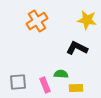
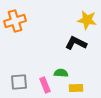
orange cross: moved 22 px left; rotated 15 degrees clockwise
black L-shape: moved 1 px left, 5 px up
green semicircle: moved 1 px up
gray square: moved 1 px right
